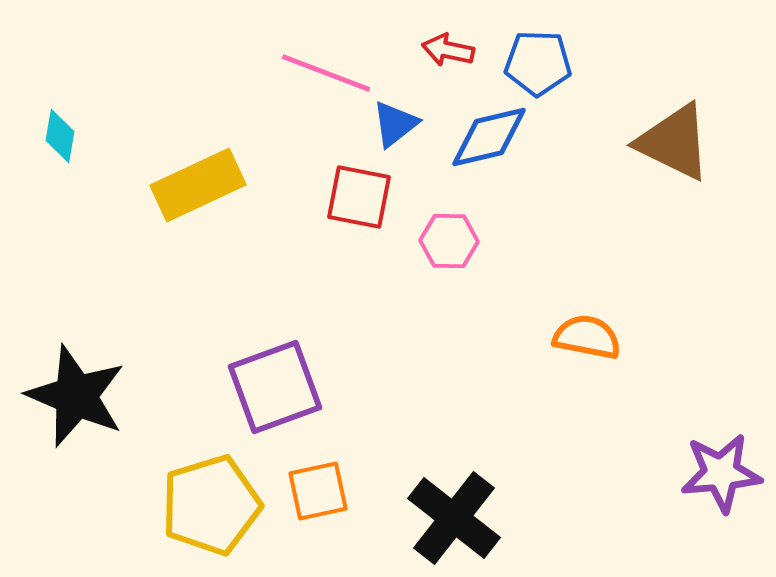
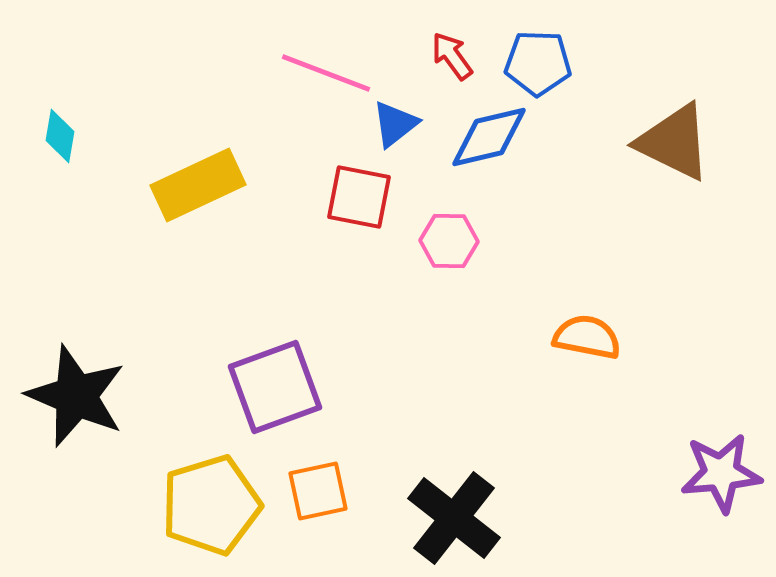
red arrow: moved 4 px right, 6 px down; rotated 42 degrees clockwise
